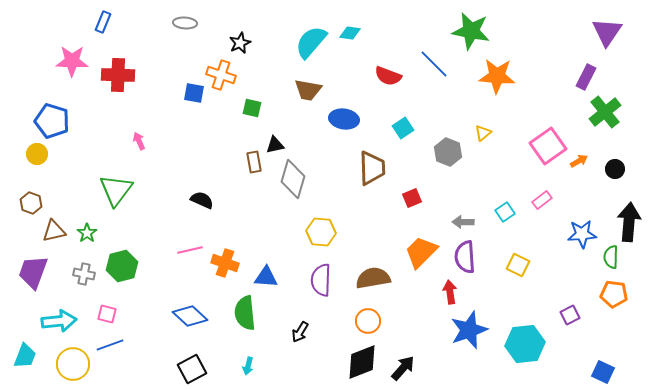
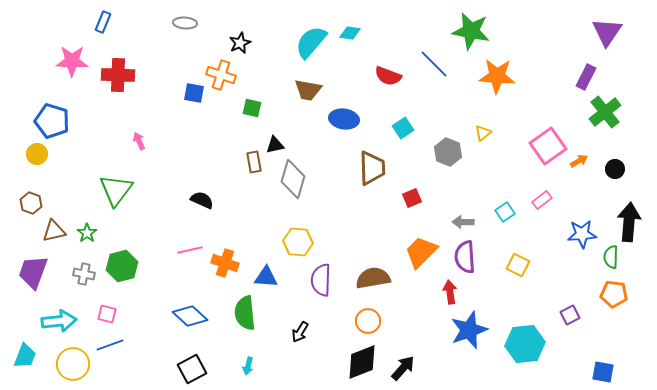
yellow hexagon at (321, 232): moved 23 px left, 10 px down
blue square at (603, 372): rotated 15 degrees counterclockwise
